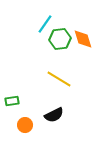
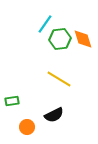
orange circle: moved 2 px right, 2 px down
